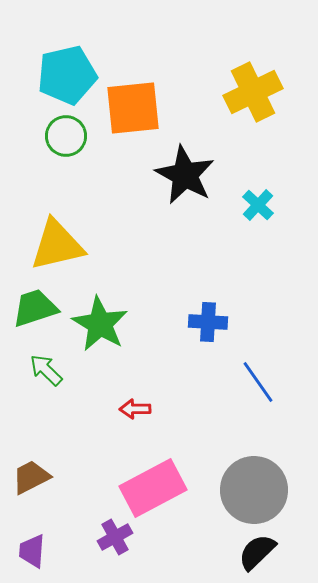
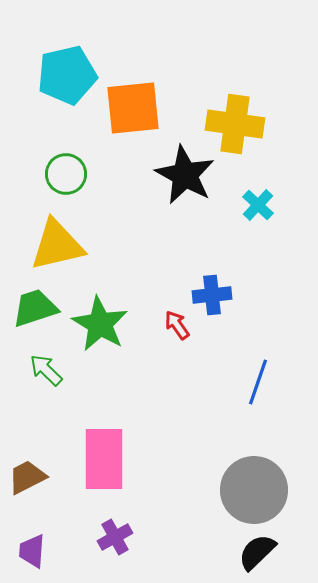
yellow cross: moved 18 px left, 32 px down; rotated 34 degrees clockwise
green circle: moved 38 px down
blue cross: moved 4 px right, 27 px up; rotated 9 degrees counterclockwise
blue line: rotated 54 degrees clockwise
red arrow: moved 42 px right, 84 px up; rotated 56 degrees clockwise
brown trapezoid: moved 4 px left
pink rectangle: moved 49 px left, 29 px up; rotated 62 degrees counterclockwise
